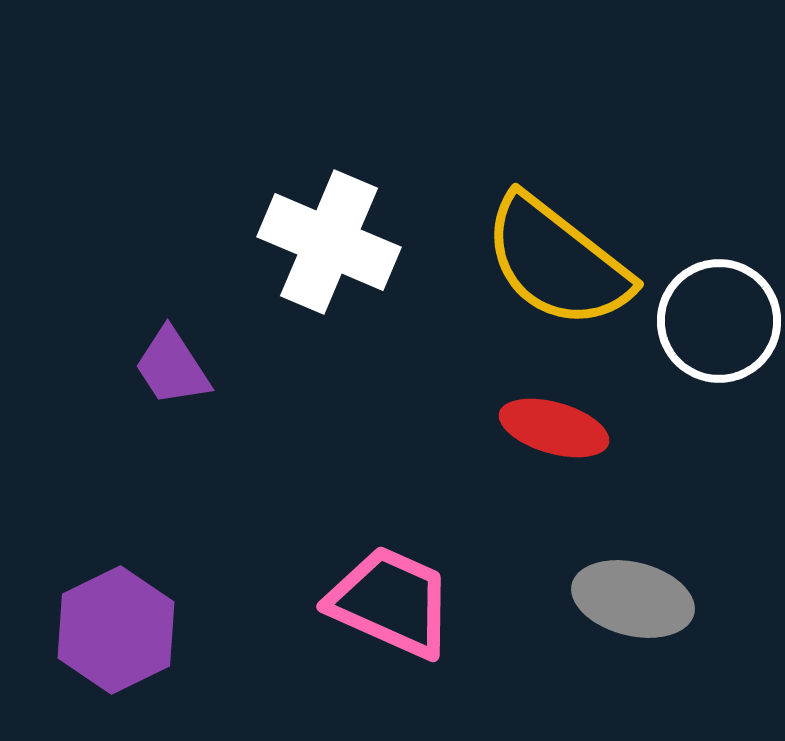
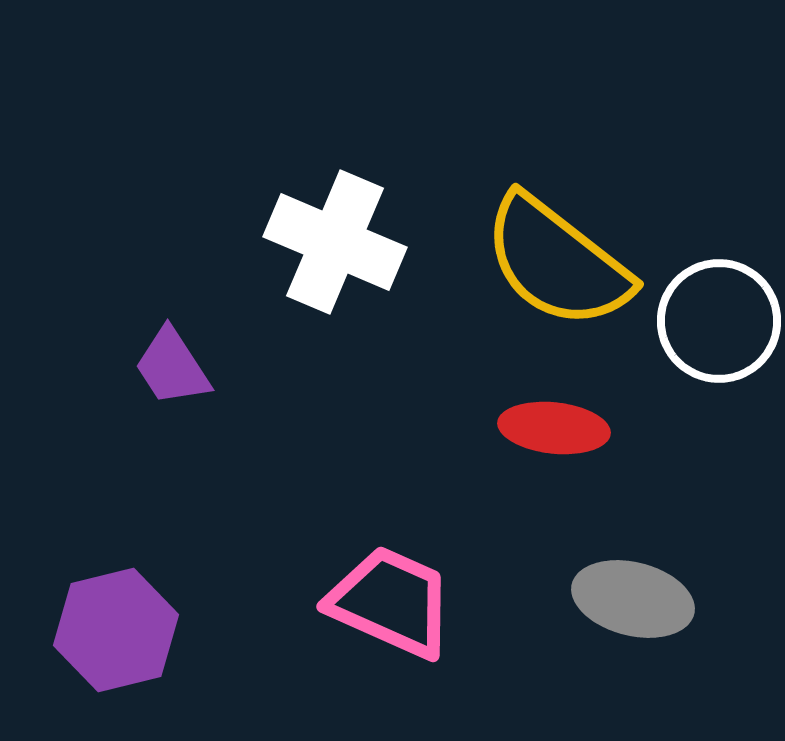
white cross: moved 6 px right
red ellipse: rotated 10 degrees counterclockwise
purple hexagon: rotated 12 degrees clockwise
